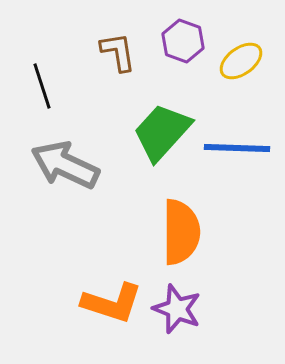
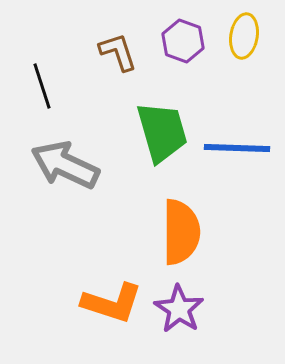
brown L-shape: rotated 9 degrees counterclockwise
yellow ellipse: moved 3 px right, 25 px up; rotated 45 degrees counterclockwise
green trapezoid: rotated 122 degrees clockwise
purple star: moved 2 px right; rotated 12 degrees clockwise
